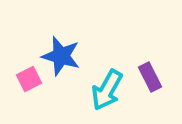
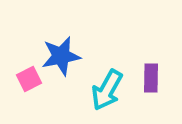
blue star: rotated 27 degrees counterclockwise
purple rectangle: moved 1 px right, 1 px down; rotated 28 degrees clockwise
